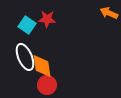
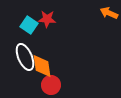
cyan square: moved 2 px right
red circle: moved 4 px right
